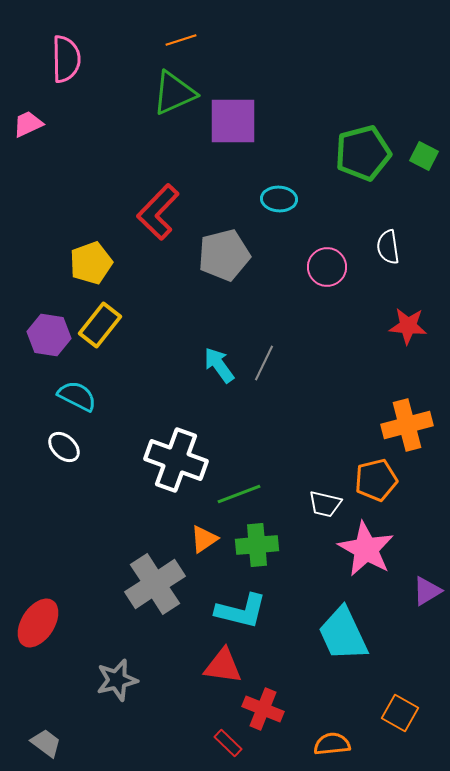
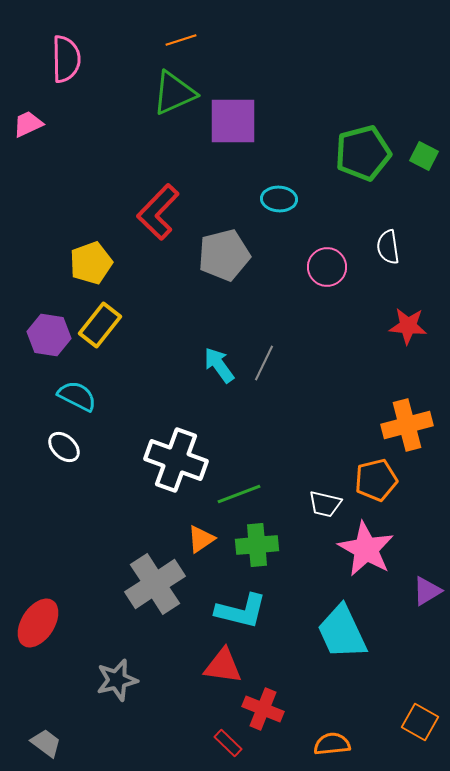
orange triangle: moved 3 px left
cyan trapezoid: moved 1 px left, 2 px up
orange square: moved 20 px right, 9 px down
